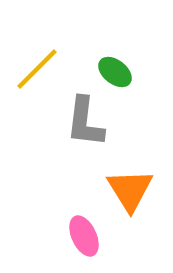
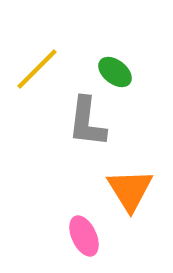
gray L-shape: moved 2 px right
